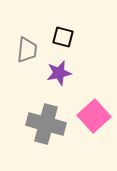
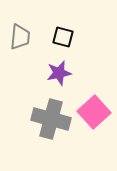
gray trapezoid: moved 7 px left, 13 px up
pink square: moved 4 px up
gray cross: moved 5 px right, 5 px up
